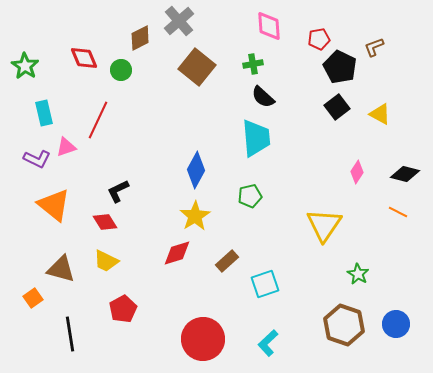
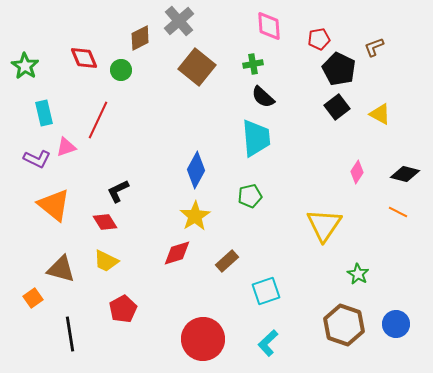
black pentagon at (340, 67): moved 1 px left, 2 px down
cyan square at (265, 284): moved 1 px right, 7 px down
